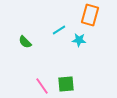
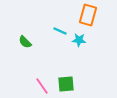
orange rectangle: moved 2 px left
cyan line: moved 1 px right, 1 px down; rotated 56 degrees clockwise
